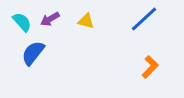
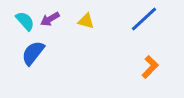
cyan semicircle: moved 3 px right, 1 px up
